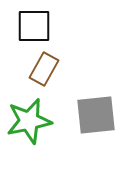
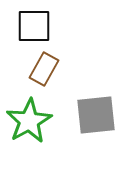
green star: rotated 18 degrees counterclockwise
